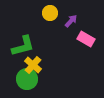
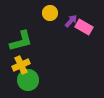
pink rectangle: moved 2 px left, 12 px up
green L-shape: moved 2 px left, 5 px up
yellow cross: moved 12 px left; rotated 24 degrees clockwise
green circle: moved 1 px right, 1 px down
